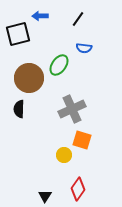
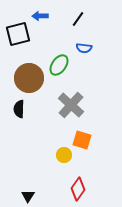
gray cross: moved 1 px left, 4 px up; rotated 24 degrees counterclockwise
black triangle: moved 17 px left
